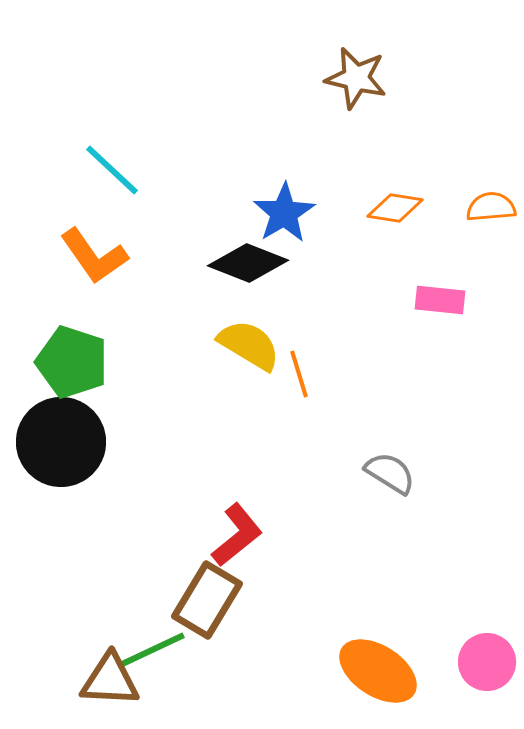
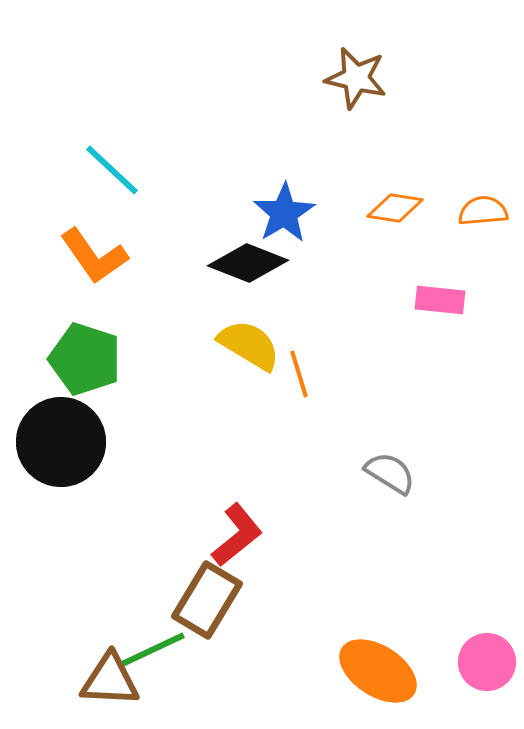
orange semicircle: moved 8 px left, 4 px down
green pentagon: moved 13 px right, 3 px up
